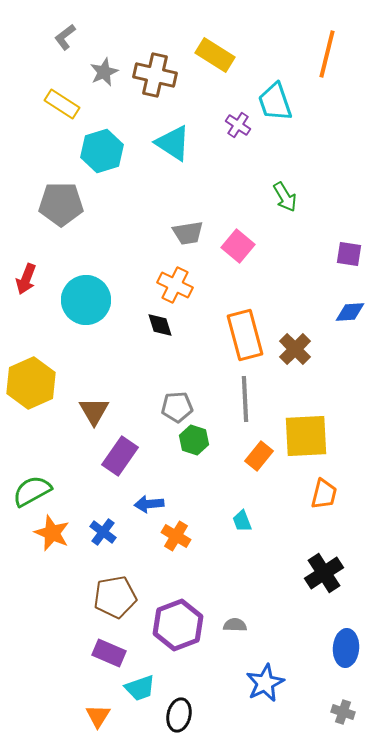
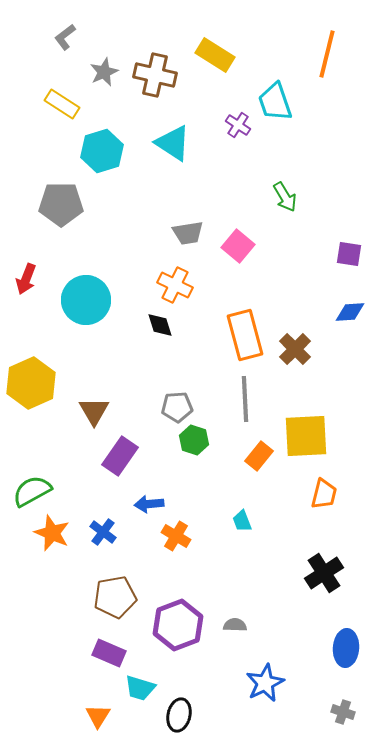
cyan trapezoid at (140, 688): rotated 36 degrees clockwise
